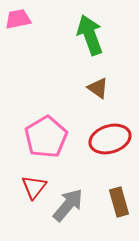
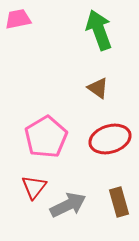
green arrow: moved 9 px right, 5 px up
gray arrow: rotated 24 degrees clockwise
